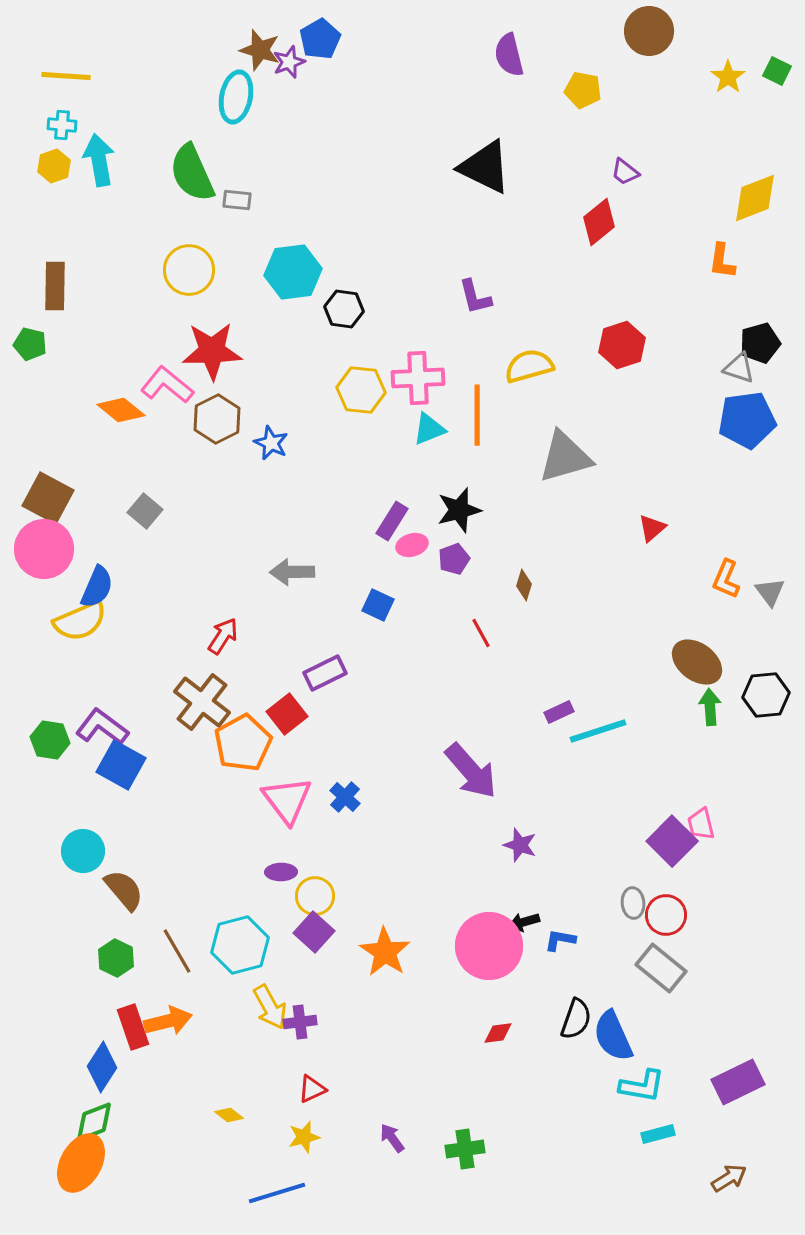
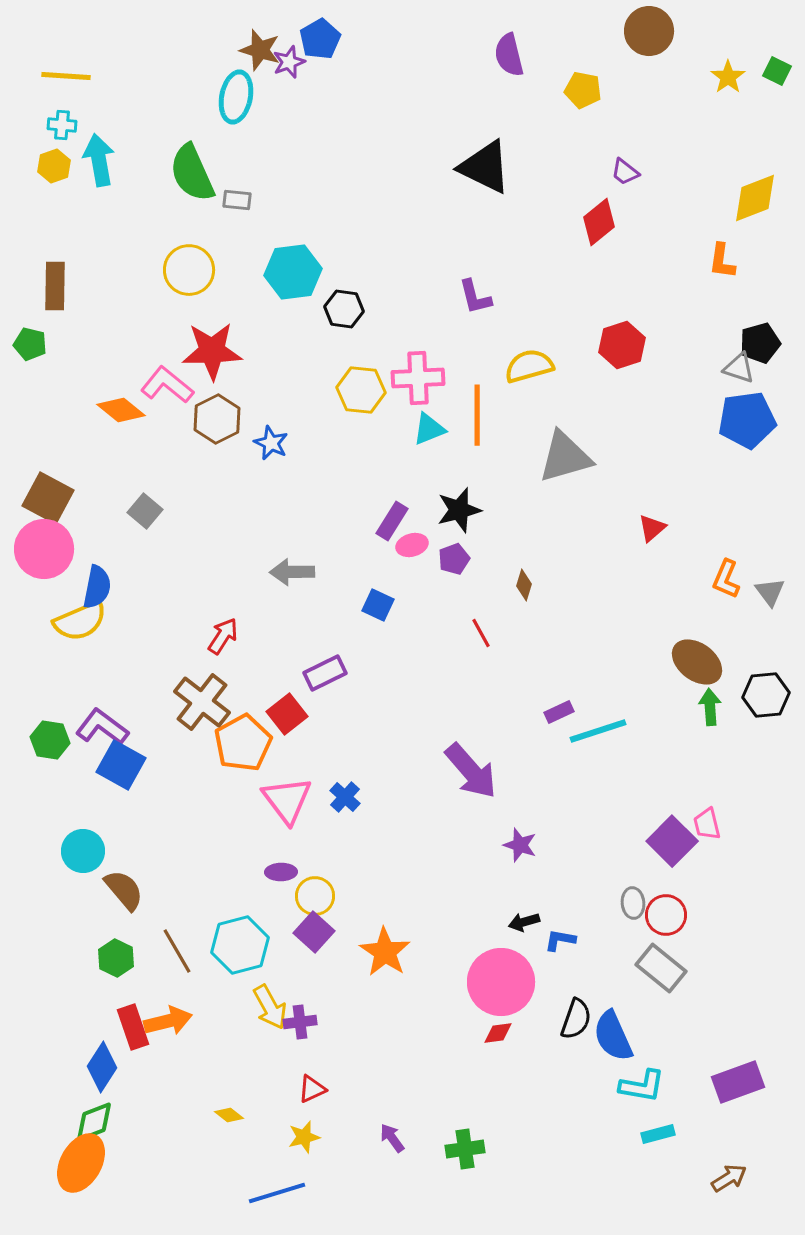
blue semicircle at (97, 587): rotated 12 degrees counterclockwise
pink trapezoid at (701, 824): moved 6 px right
pink circle at (489, 946): moved 12 px right, 36 px down
purple rectangle at (738, 1082): rotated 6 degrees clockwise
